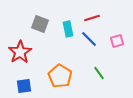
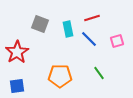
red star: moved 3 px left
orange pentagon: rotated 30 degrees counterclockwise
blue square: moved 7 px left
